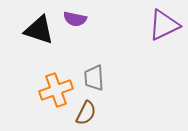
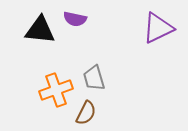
purple triangle: moved 6 px left, 3 px down
black triangle: moved 1 px right; rotated 12 degrees counterclockwise
gray trapezoid: rotated 12 degrees counterclockwise
